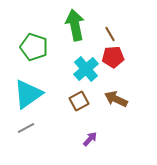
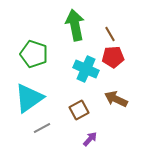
green pentagon: moved 7 px down
cyan cross: rotated 25 degrees counterclockwise
cyan triangle: moved 1 px right, 4 px down
brown square: moved 9 px down
gray line: moved 16 px right
